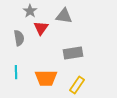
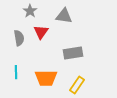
red triangle: moved 4 px down
